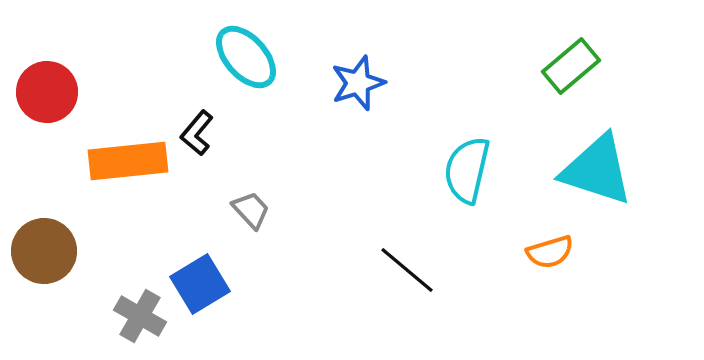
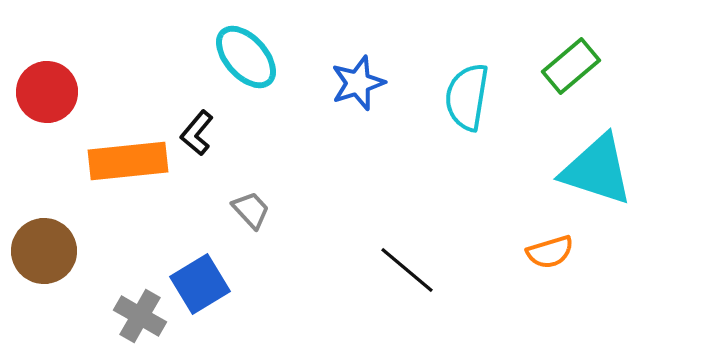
cyan semicircle: moved 73 px up; rotated 4 degrees counterclockwise
